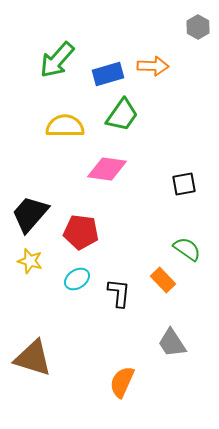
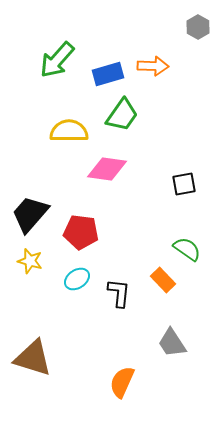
yellow semicircle: moved 4 px right, 5 px down
